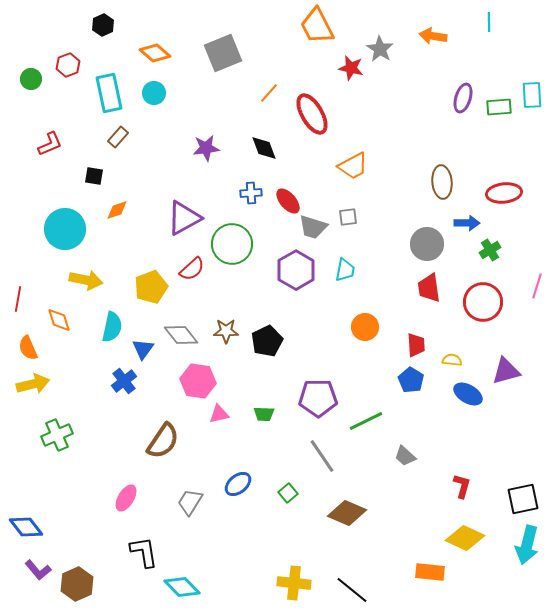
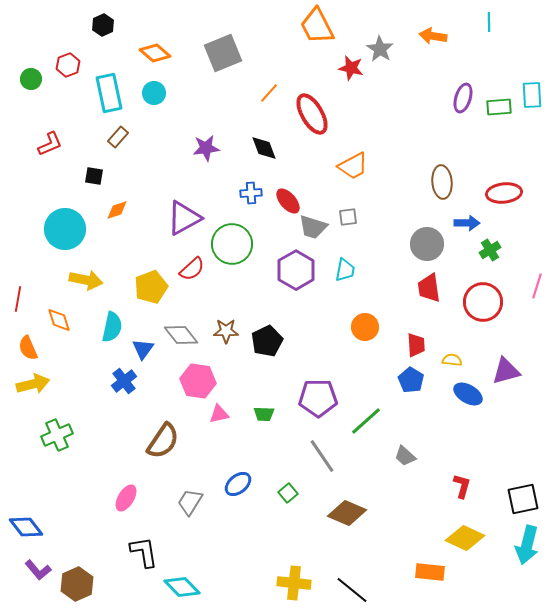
green line at (366, 421): rotated 16 degrees counterclockwise
